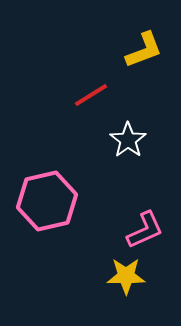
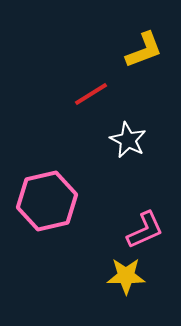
red line: moved 1 px up
white star: rotated 9 degrees counterclockwise
